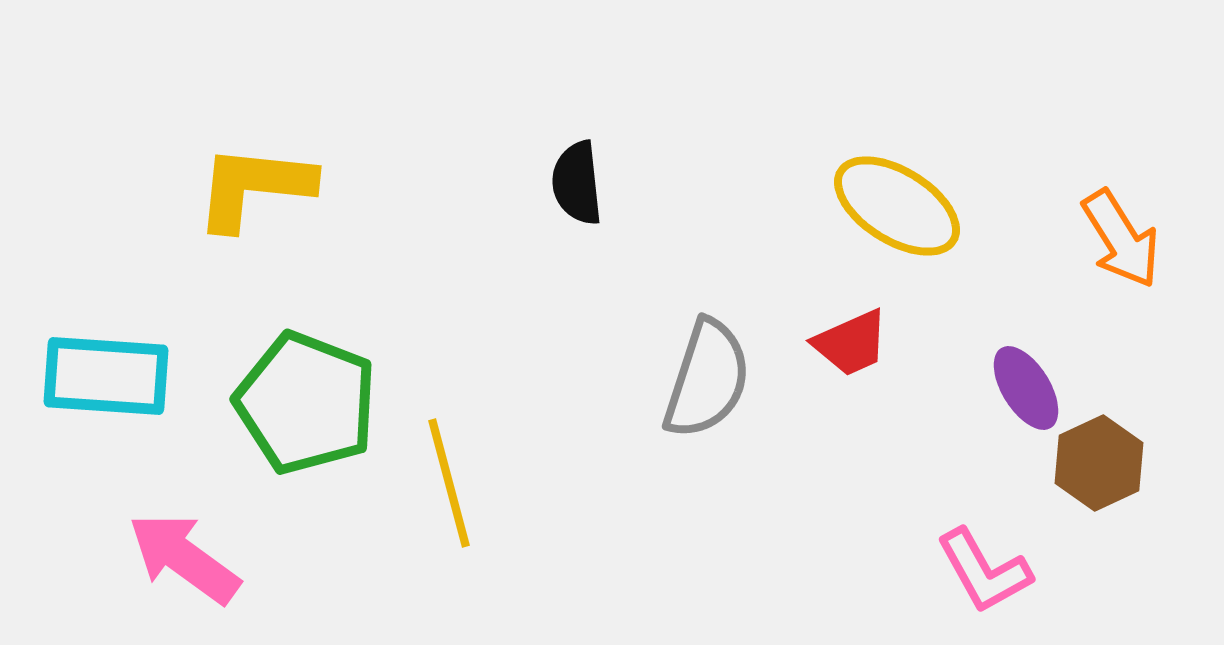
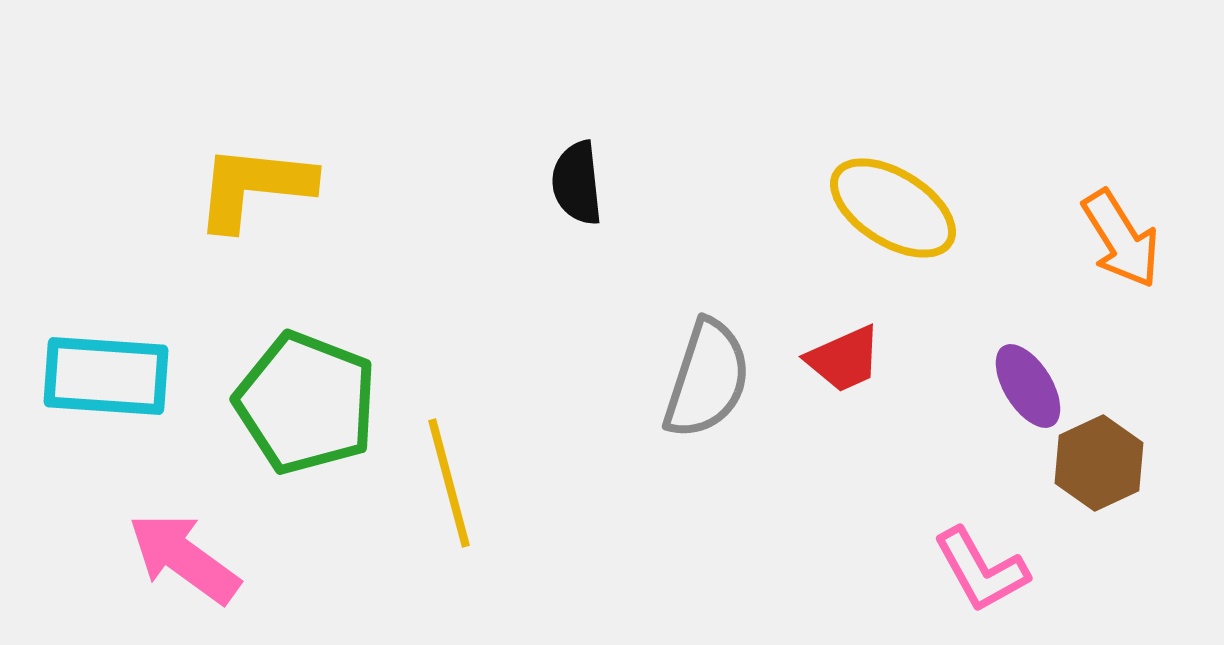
yellow ellipse: moved 4 px left, 2 px down
red trapezoid: moved 7 px left, 16 px down
purple ellipse: moved 2 px right, 2 px up
pink L-shape: moved 3 px left, 1 px up
